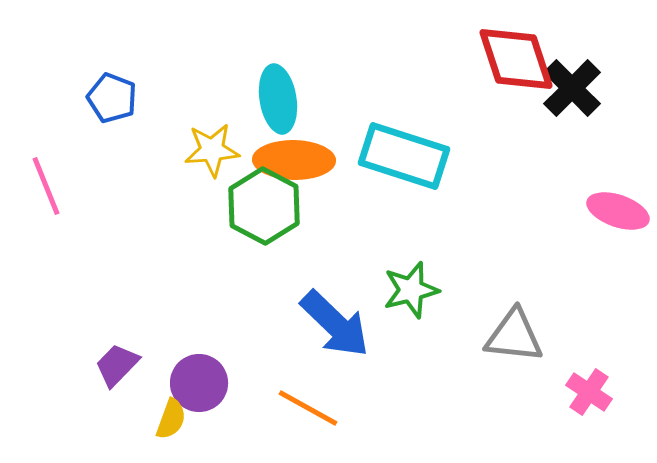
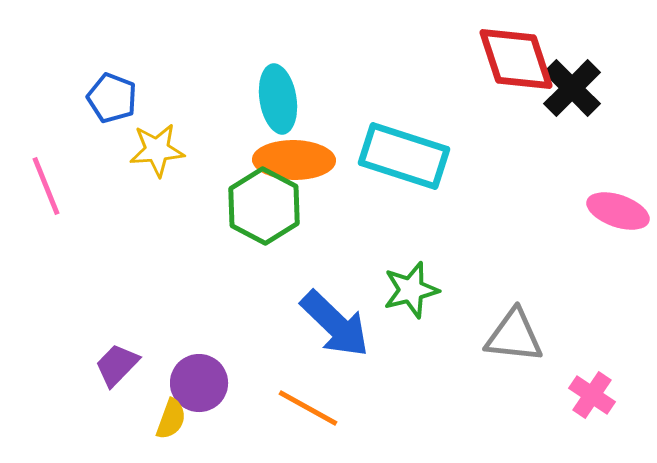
yellow star: moved 55 px left
pink cross: moved 3 px right, 3 px down
